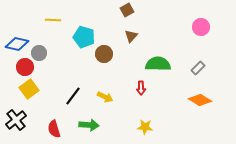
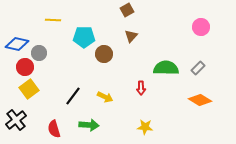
cyan pentagon: rotated 15 degrees counterclockwise
green semicircle: moved 8 px right, 4 px down
